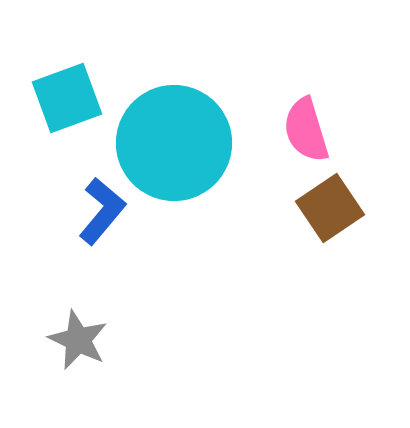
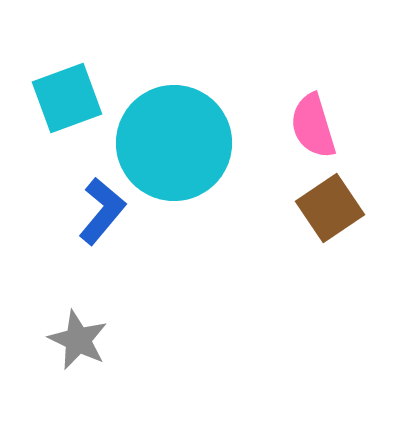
pink semicircle: moved 7 px right, 4 px up
